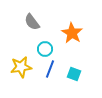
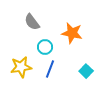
orange star: rotated 20 degrees counterclockwise
cyan circle: moved 2 px up
cyan square: moved 12 px right, 3 px up; rotated 24 degrees clockwise
